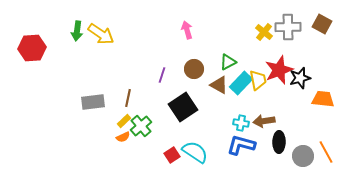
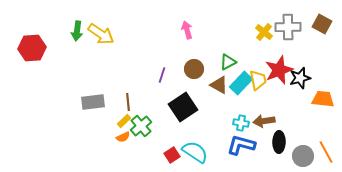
brown line: moved 4 px down; rotated 18 degrees counterclockwise
